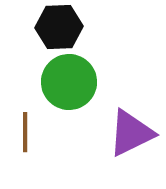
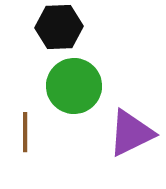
green circle: moved 5 px right, 4 px down
